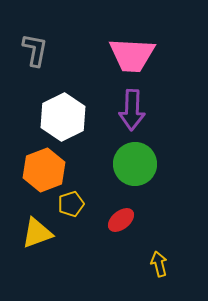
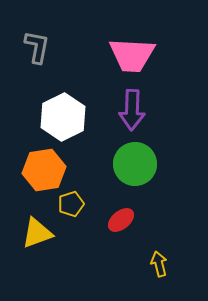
gray L-shape: moved 2 px right, 3 px up
orange hexagon: rotated 12 degrees clockwise
